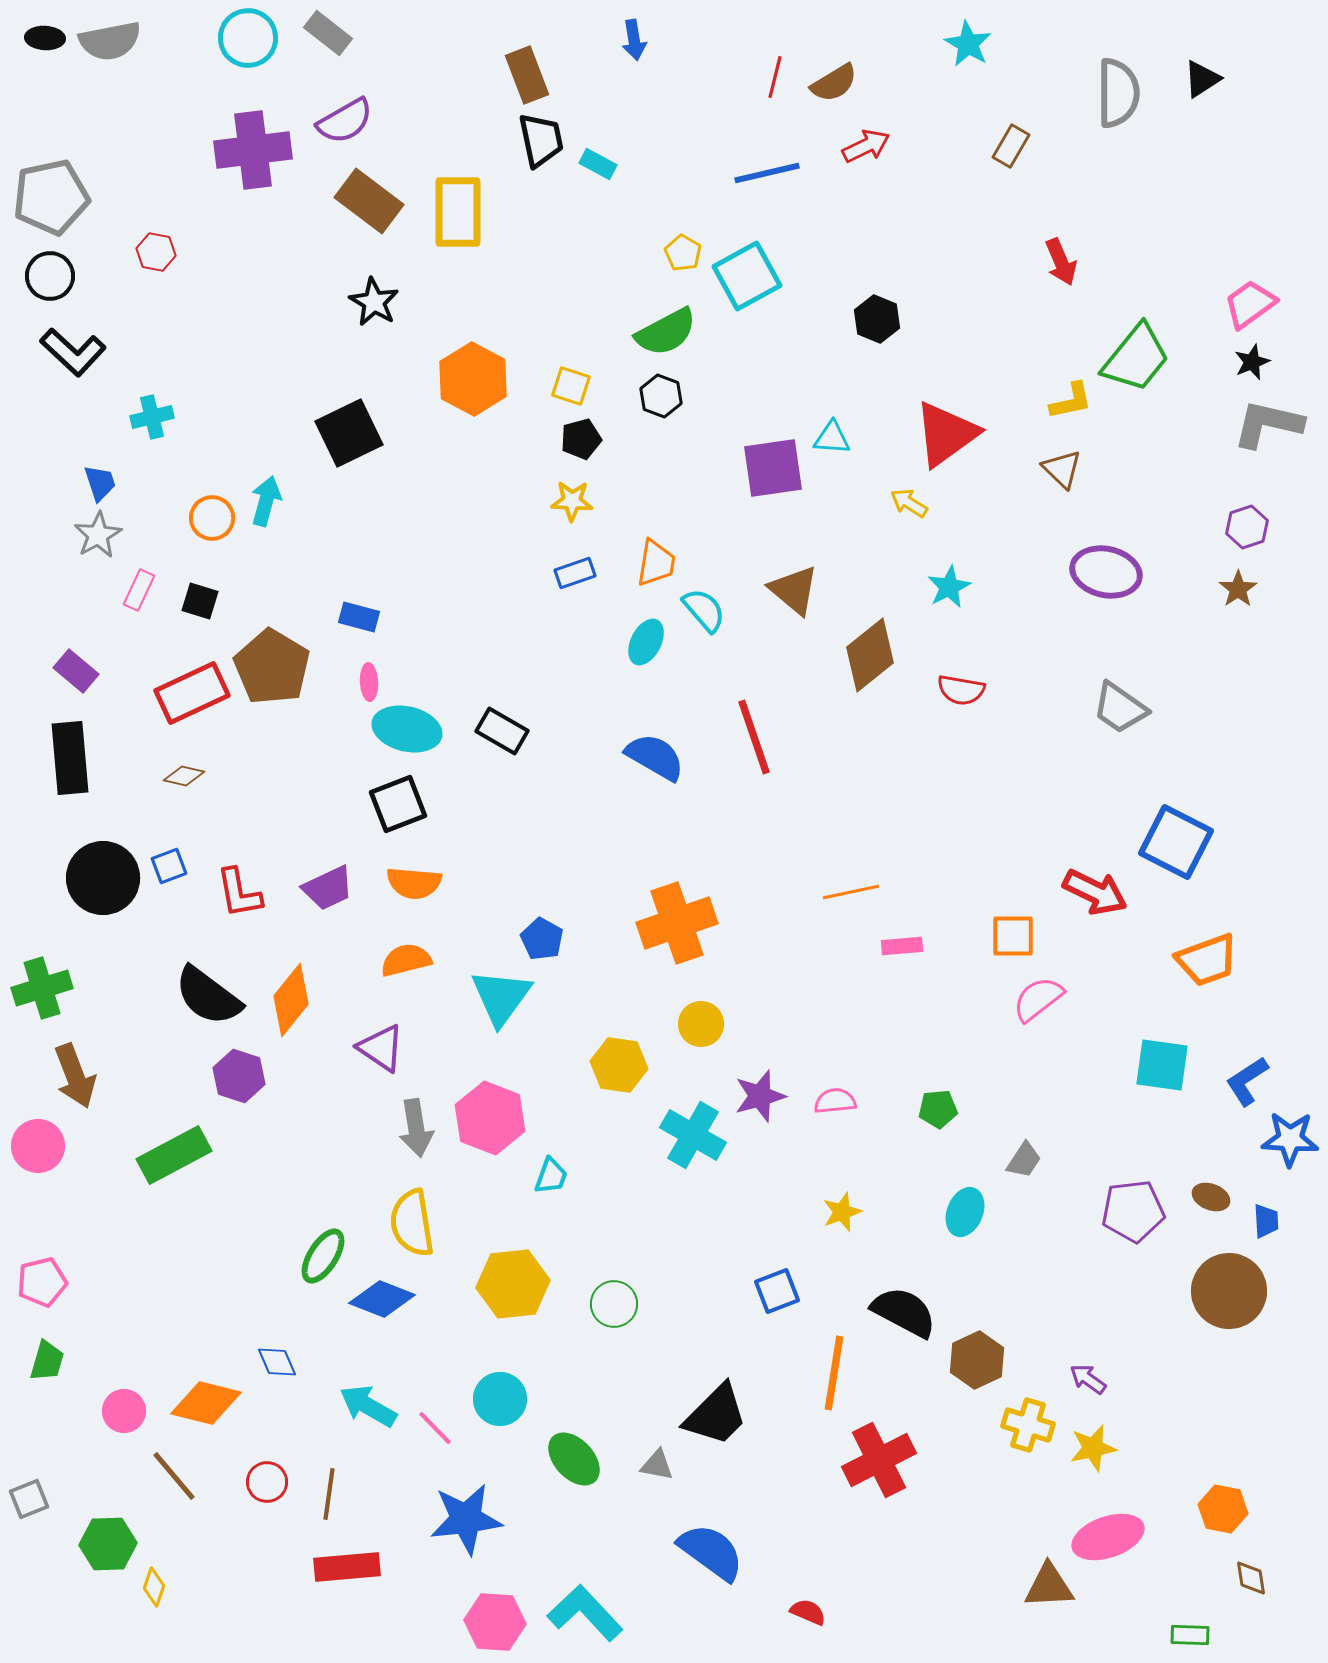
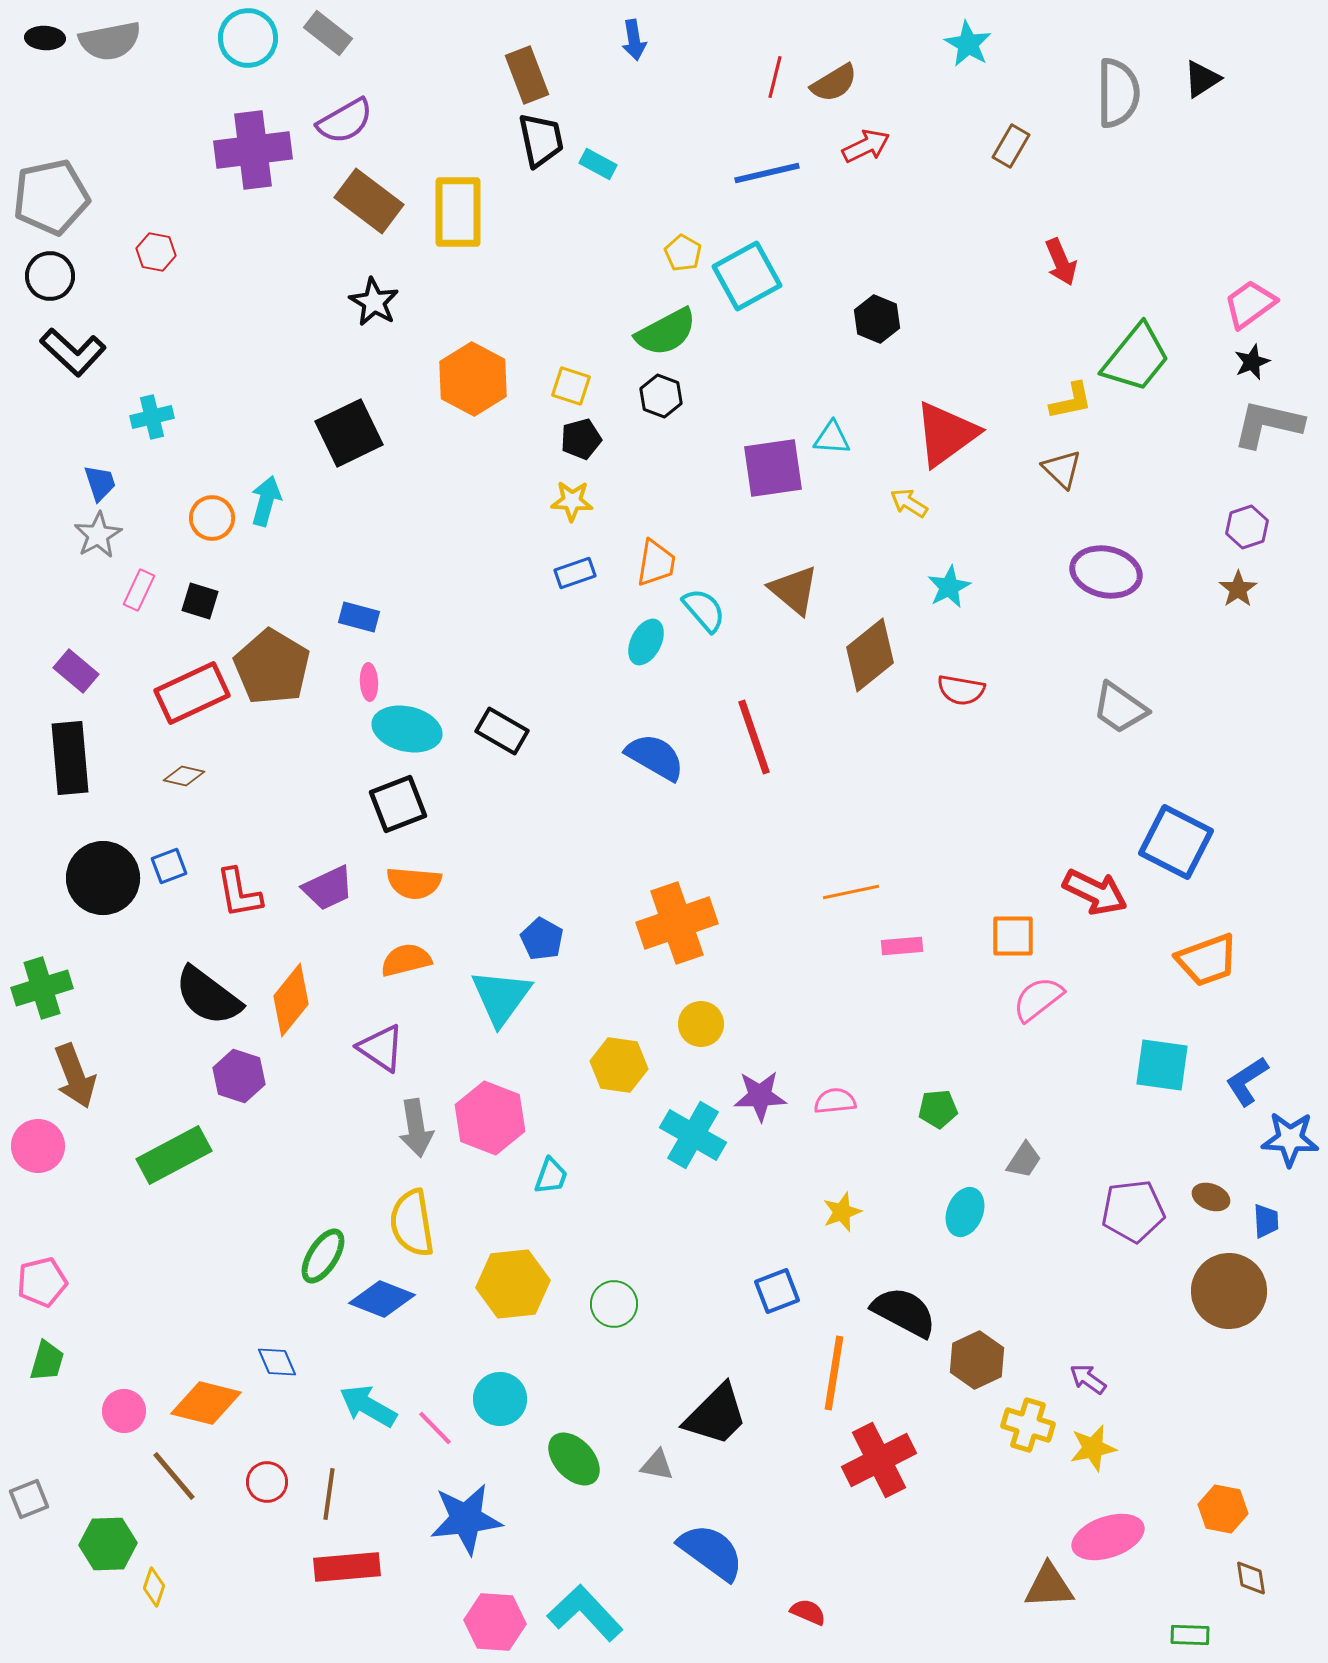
purple star at (760, 1096): rotated 14 degrees clockwise
